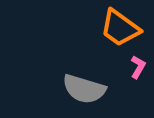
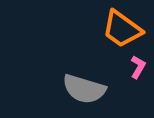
orange trapezoid: moved 2 px right, 1 px down
